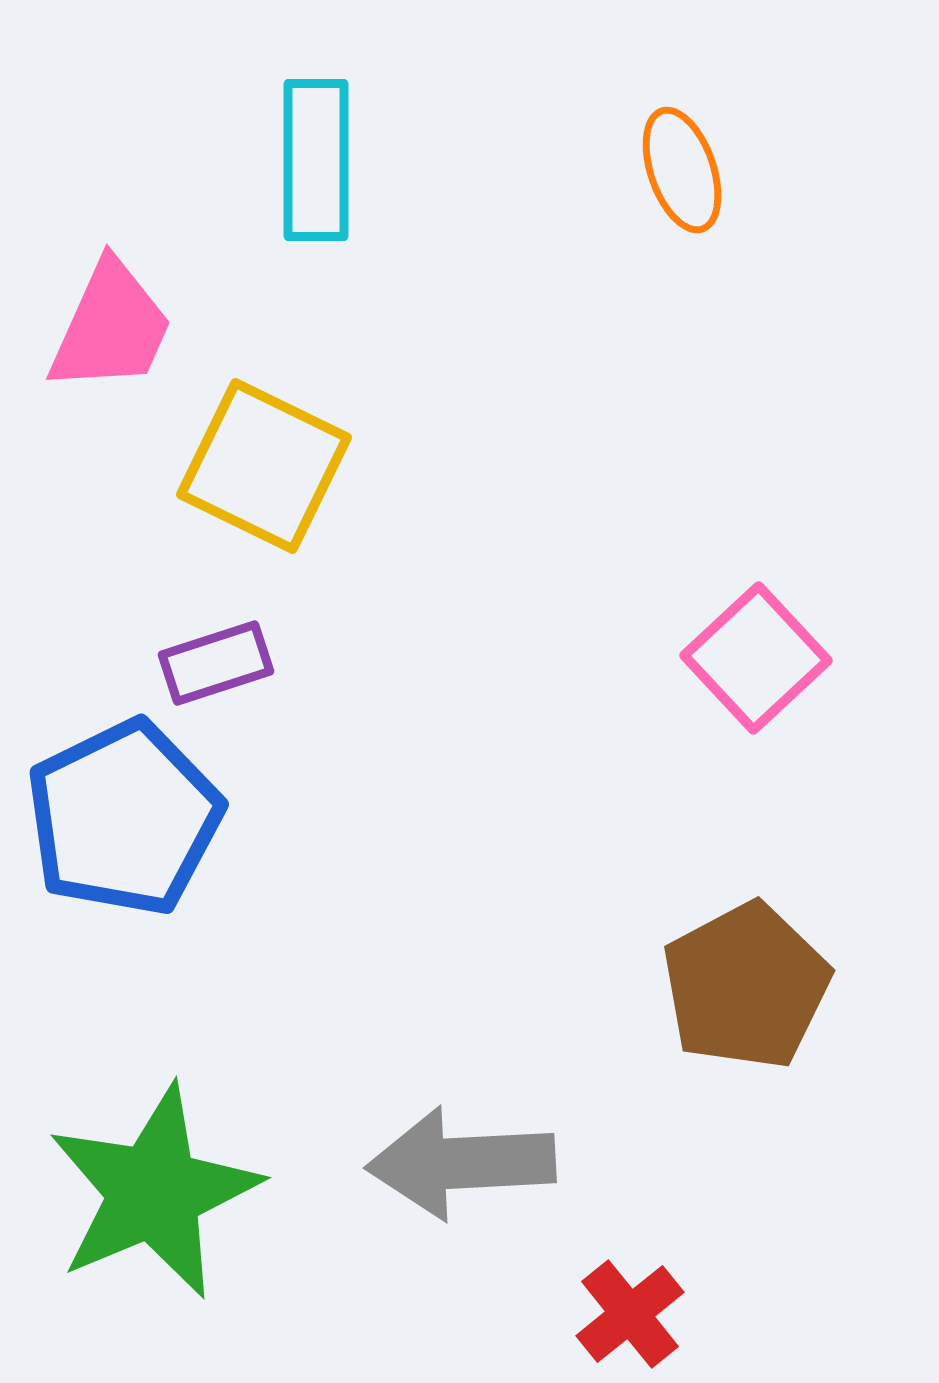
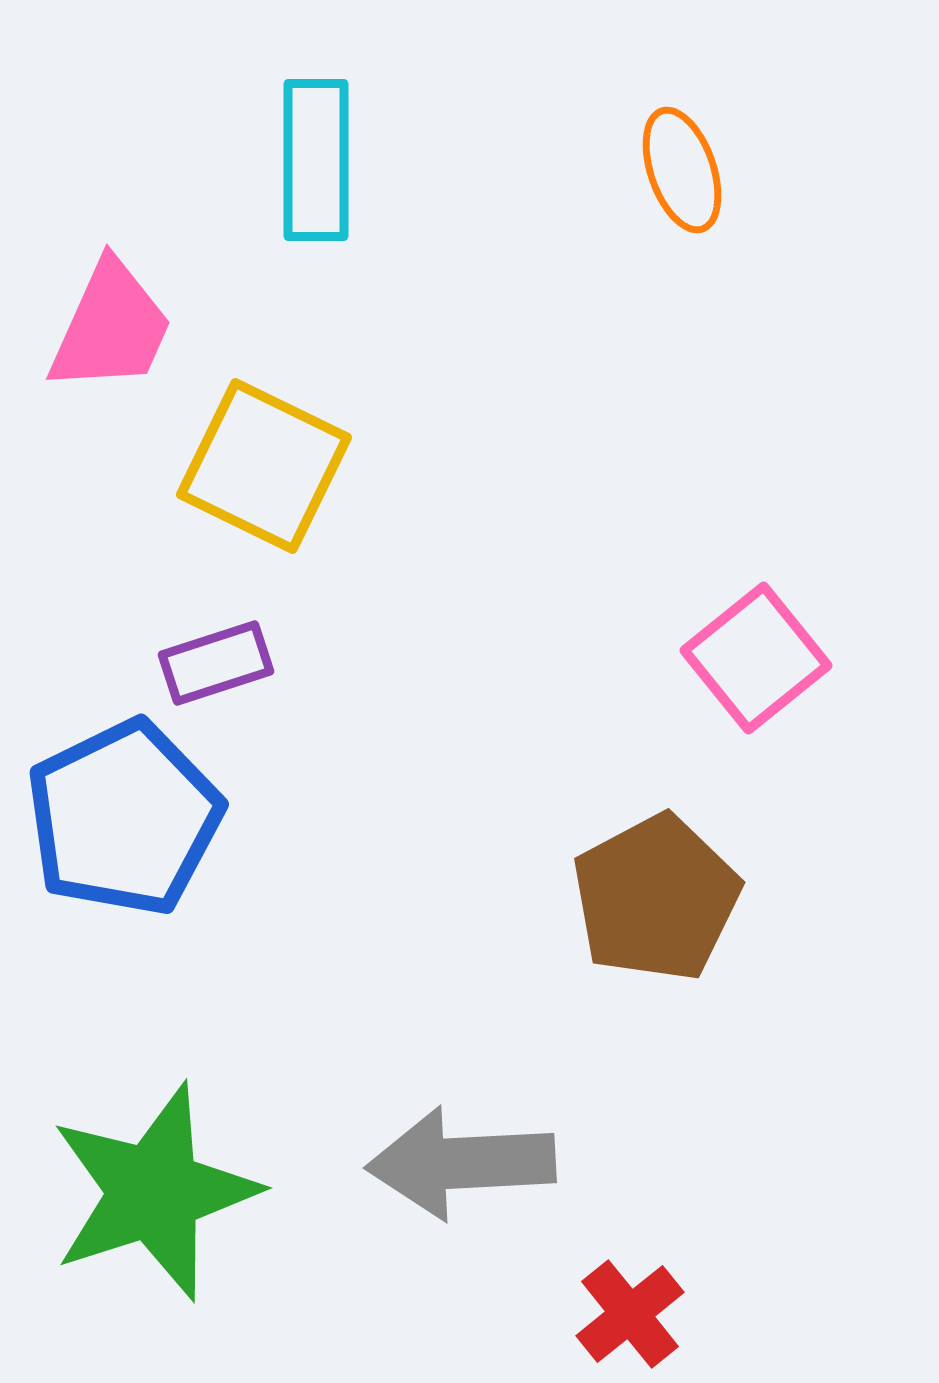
pink square: rotated 4 degrees clockwise
brown pentagon: moved 90 px left, 88 px up
green star: rotated 5 degrees clockwise
